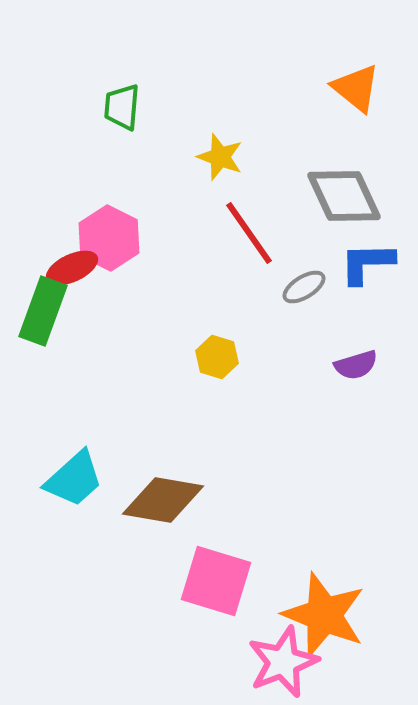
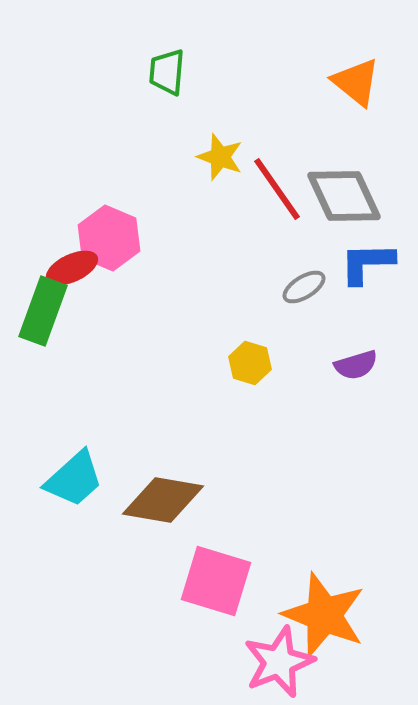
orange triangle: moved 6 px up
green trapezoid: moved 45 px right, 35 px up
red line: moved 28 px right, 44 px up
pink hexagon: rotated 4 degrees counterclockwise
yellow hexagon: moved 33 px right, 6 px down
pink star: moved 4 px left
